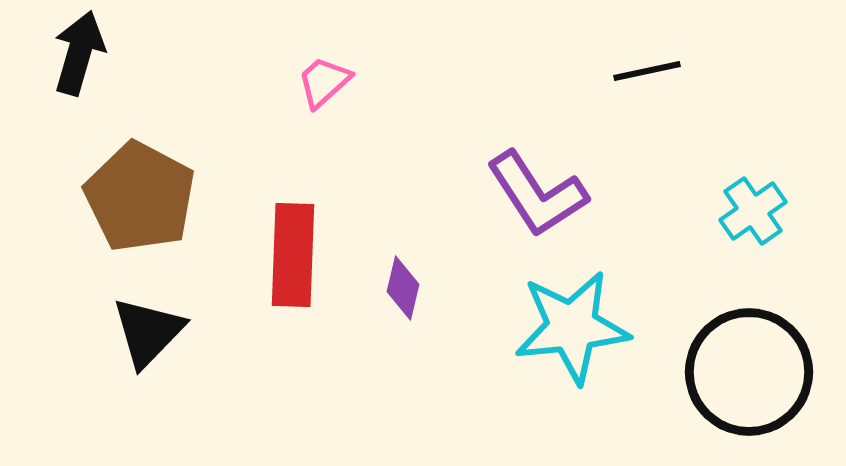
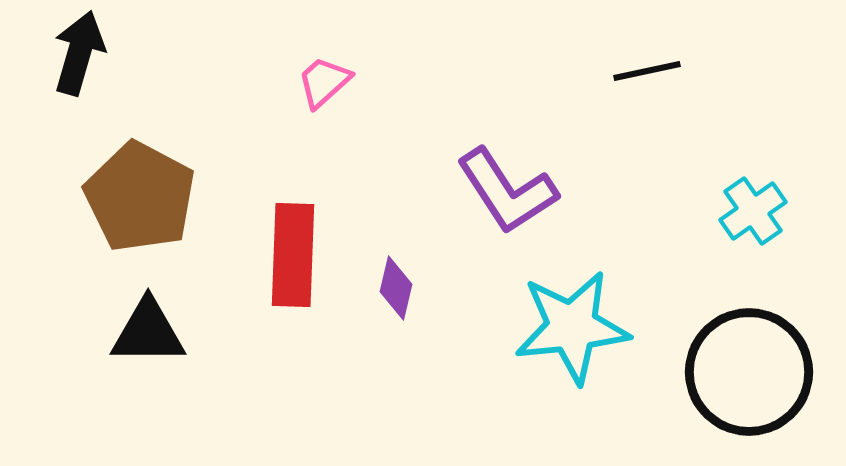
purple L-shape: moved 30 px left, 3 px up
purple diamond: moved 7 px left
black triangle: rotated 46 degrees clockwise
